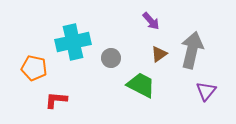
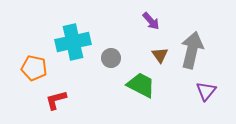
brown triangle: moved 1 px right, 1 px down; rotated 30 degrees counterclockwise
red L-shape: rotated 20 degrees counterclockwise
